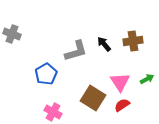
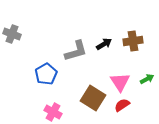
black arrow: rotated 98 degrees clockwise
